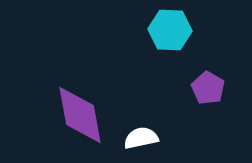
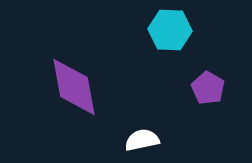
purple diamond: moved 6 px left, 28 px up
white semicircle: moved 1 px right, 2 px down
